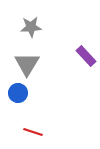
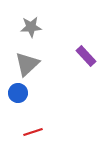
gray triangle: rotated 16 degrees clockwise
red line: rotated 36 degrees counterclockwise
